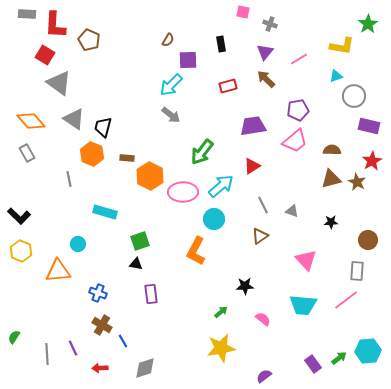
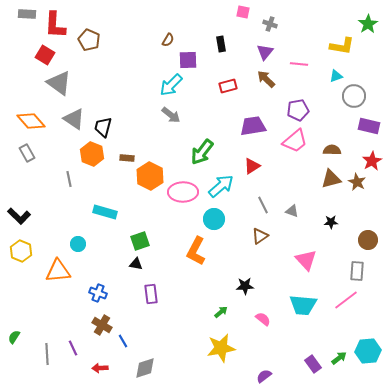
pink line at (299, 59): moved 5 px down; rotated 36 degrees clockwise
